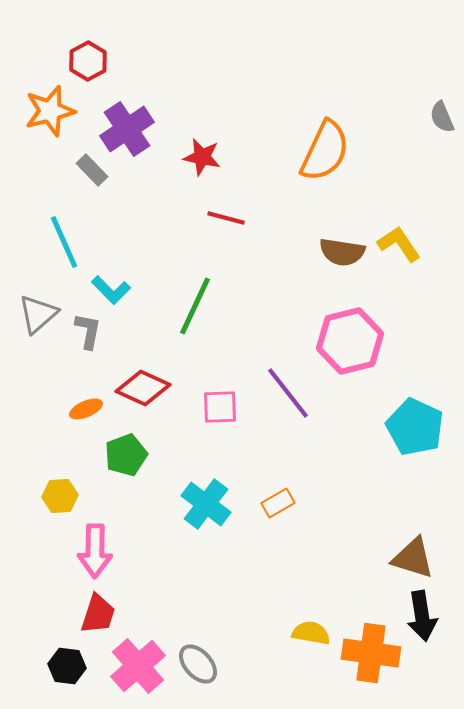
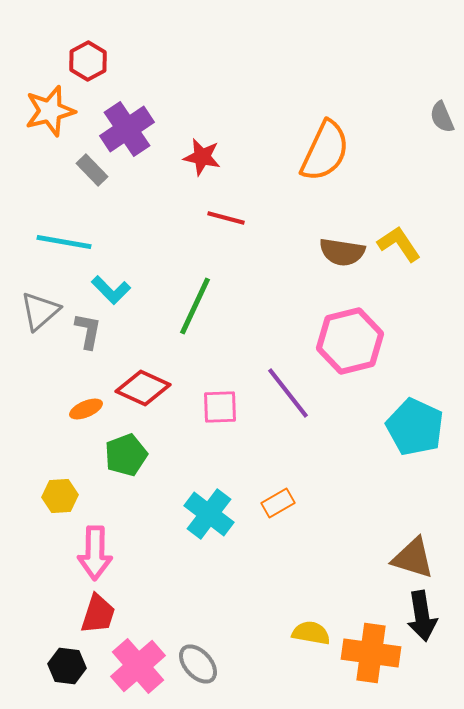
cyan line: rotated 56 degrees counterclockwise
gray triangle: moved 2 px right, 3 px up
cyan cross: moved 3 px right, 10 px down
pink arrow: moved 2 px down
